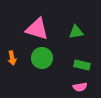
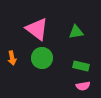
pink triangle: rotated 20 degrees clockwise
green rectangle: moved 1 px left, 1 px down
pink semicircle: moved 3 px right, 1 px up
